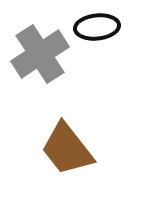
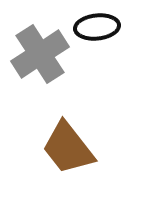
brown trapezoid: moved 1 px right, 1 px up
